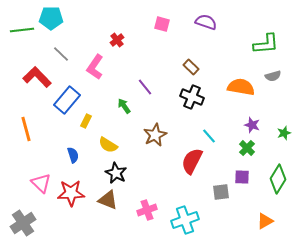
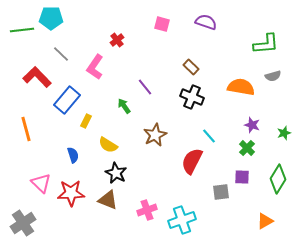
cyan cross: moved 3 px left
